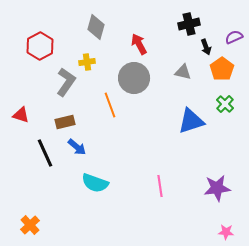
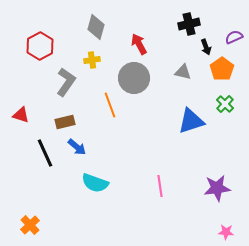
yellow cross: moved 5 px right, 2 px up
